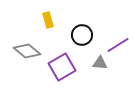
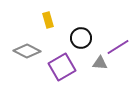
black circle: moved 1 px left, 3 px down
purple line: moved 2 px down
gray diamond: rotated 12 degrees counterclockwise
